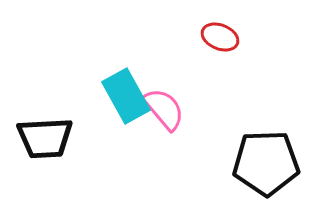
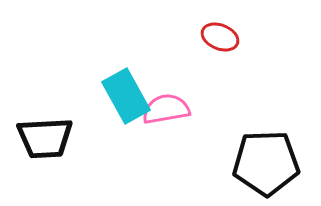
pink semicircle: moved 2 px right; rotated 60 degrees counterclockwise
